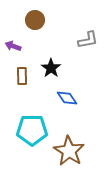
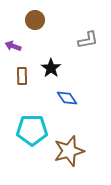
brown star: rotated 24 degrees clockwise
